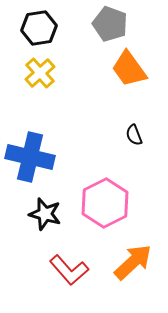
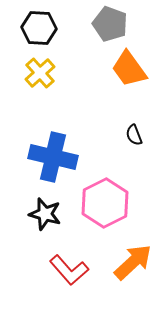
black hexagon: rotated 12 degrees clockwise
blue cross: moved 23 px right
